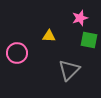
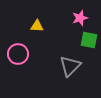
yellow triangle: moved 12 px left, 10 px up
pink circle: moved 1 px right, 1 px down
gray triangle: moved 1 px right, 4 px up
